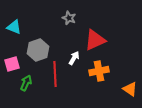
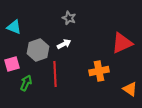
red triangle: moved 27 px right, 3 px down
white arrow: moved 10 px left, 14 px up; rotated 32 degrees clockwise
